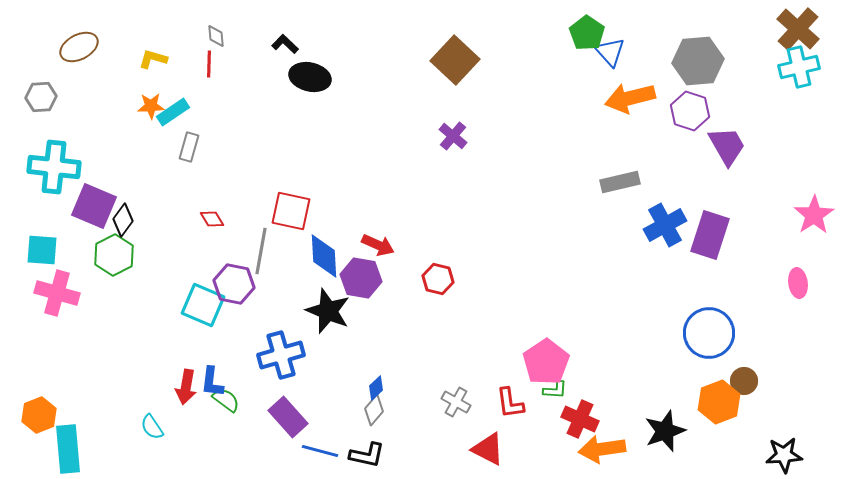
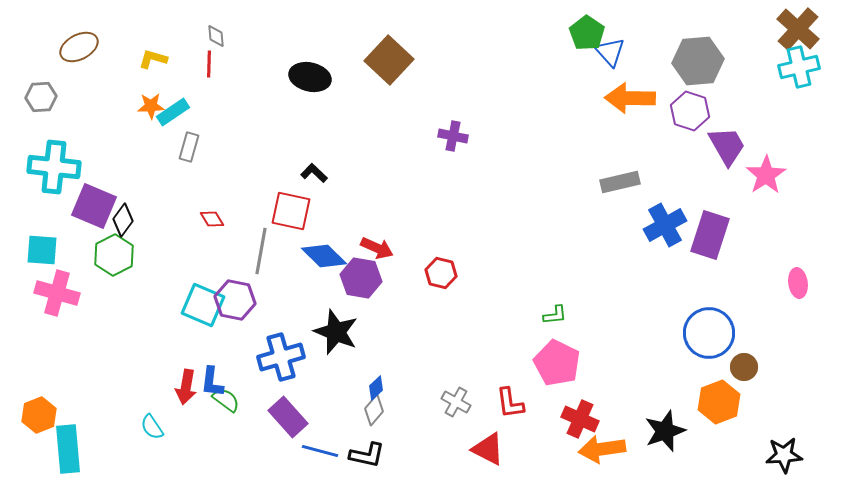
black L-shape at (285, 44): moved 29 px right, 129 px down
brown square at (455, 60): moved 66 px left
orange arrow at (630, 98): rotated 15 degrees clockwise
purple cross at (453, 136): rotated 28 degrees counterclockwise
pink star at (814, 215): moved 48 px left, 40 px up
red arrow at (378, 245): moved 1 px left, 3 px down
blue diamond at (324, 256): rotated 42 degrees counterclockwise
red hexagon at (438, 279): moved 3 px right, 6 px up
purple hexagon at (234, 284): moved 1 px right, 16 px down
black star at (328, 311): moved 8 px right, 21 px down
blue cross at (281, 355): moved 2 px down
pink pentagon at (546, 362): moved 11 px right, 1 px down; rotated 12 degrees counterclockwise
brown circle at (744, 381): moved 14 px up
green L-shape at (555, 390): moved 75 px up; rotated 10 degrees counterclockwise
